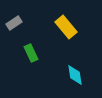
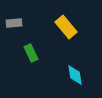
gray rectangle: rotated 28 degrees clockwise
